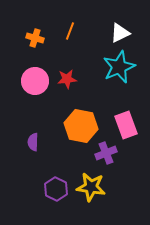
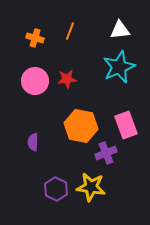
white triangle: moved 3 px up; rotated 20 degrees clockwise
